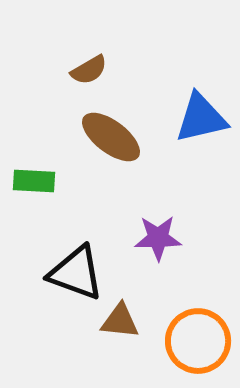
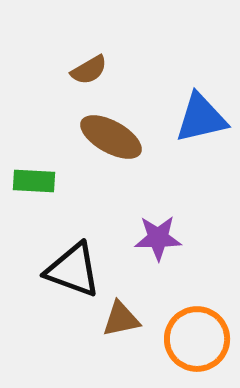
brown ellipse: rotated 8 degrees counterclockwise
black triangle: moved 3 px left, 3 px up
brown triangle: moved 1 px right, 2 px up; rotated 18 degrees counterclockwise
orange circle: moved 1 px left, 2 px up
